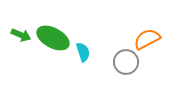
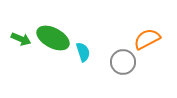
green arrow: moved 4 px down
gray circle: moved 3 px left
